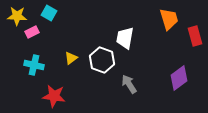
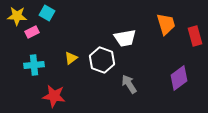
cyan square: moved 2 px left
orange trapezoid: moved 3 px left, 5 px down
white trapezoid: rotated 110 degrees counterclockwise
cyan cross: rotated 18 degrees counterclockwise
